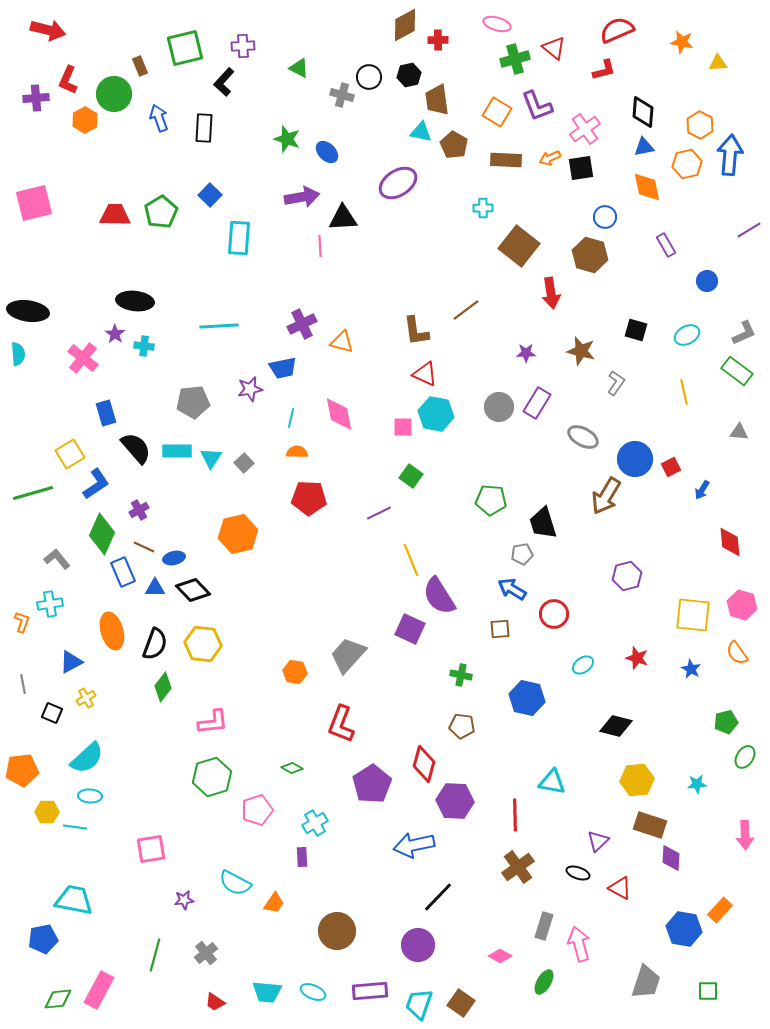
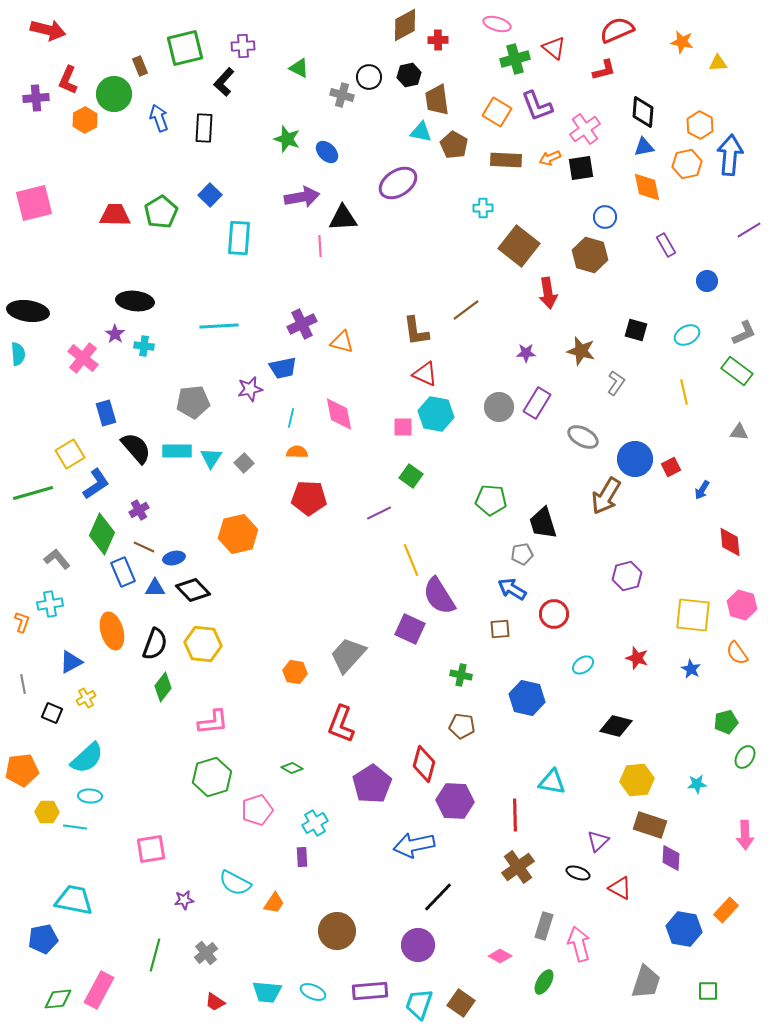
red arrow at (551, 293): moved 3 px left
orange rectangle at (720, 910): moved 6 px right
